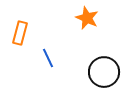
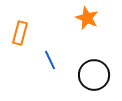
blue line: moved 2 px right, 2 px down
black circle: moved 10 px left, 3 px down
